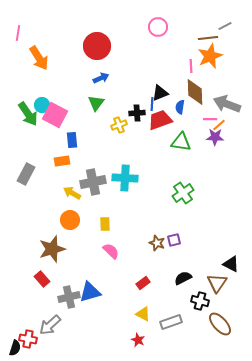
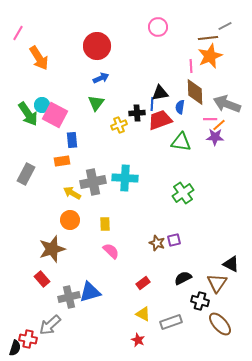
pink line at (18, 33): rotated 21 degrees clockwise
black triangle at (160, 93): rotated 12 degrees clockwise
